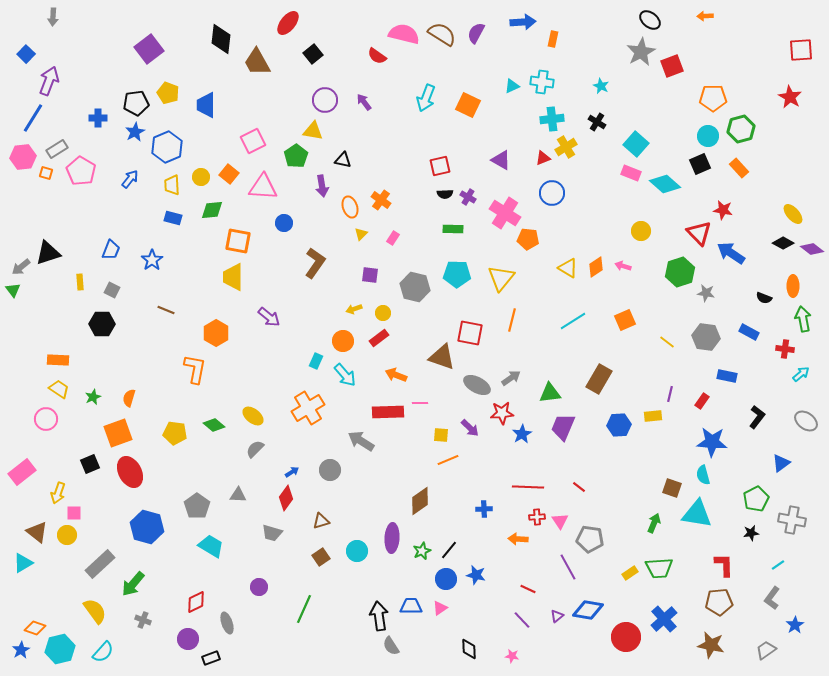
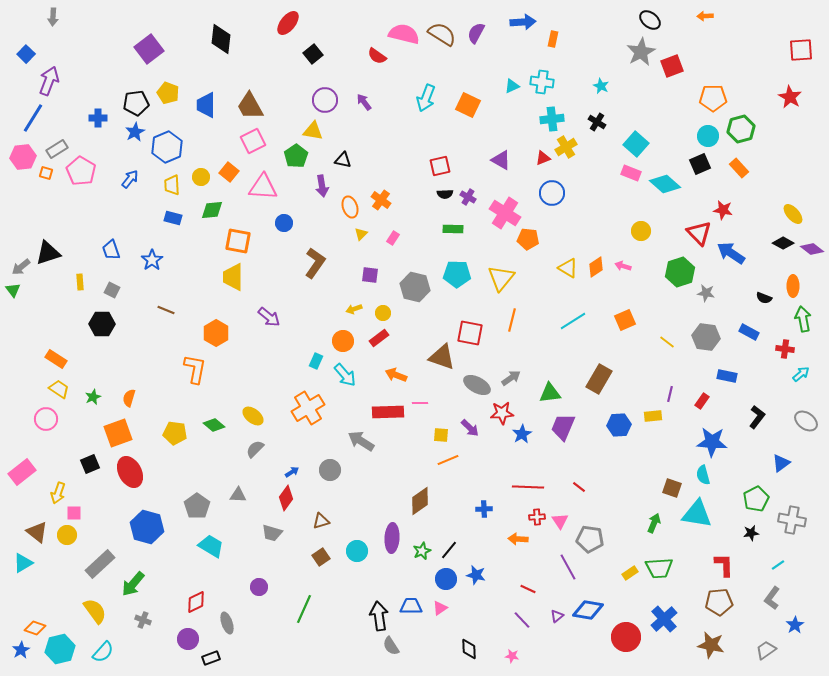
brown trapezoid at (257, 62): moved 7 px left, 44 px down
orange square at (229, 174): moved 2 px up
blue trapezoid at (111, 250): rotated 140 degrees clockwise
orange rectangle at (58, 360): moved 2 px left, 1 px up; rotated 30 degrees clockwise
